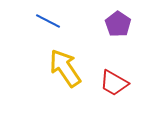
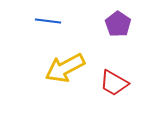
blue line: rotated 20 degrees counterclockwise
yellow arrow: rotated 84 degrees counterclockwise
